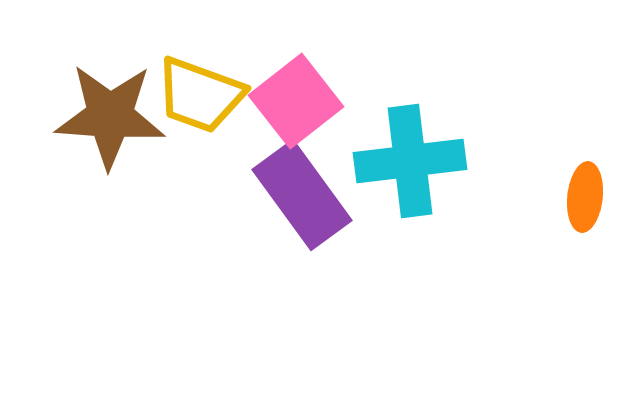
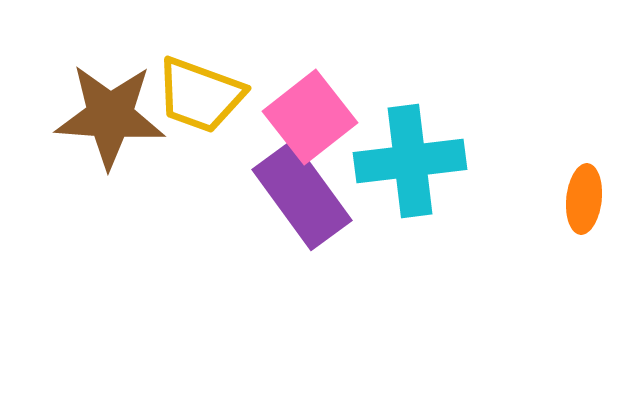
pink square: moved 14 px right, 16 px down
orange ellipse: moved 1 px left, 2 px down
